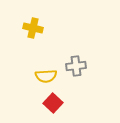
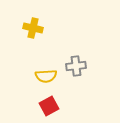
red square: moved 4 px left, 3 px down; rotated 18 degrees clockwise
